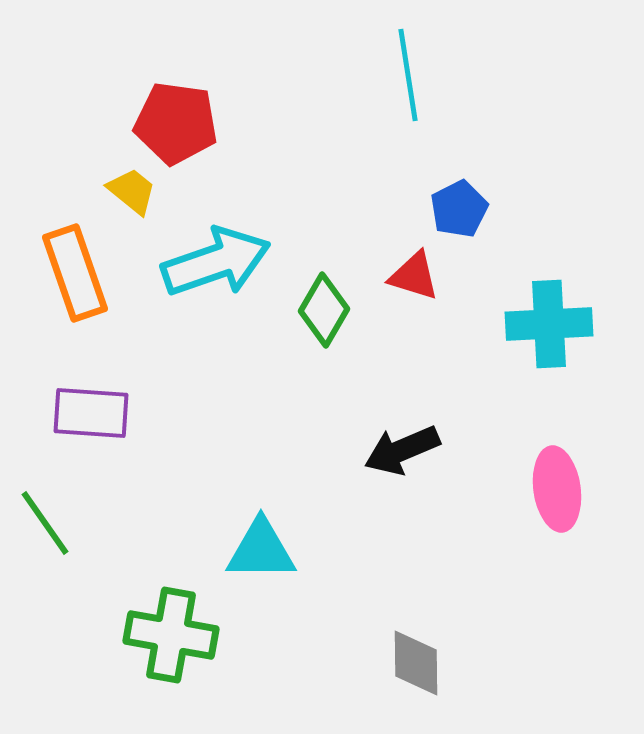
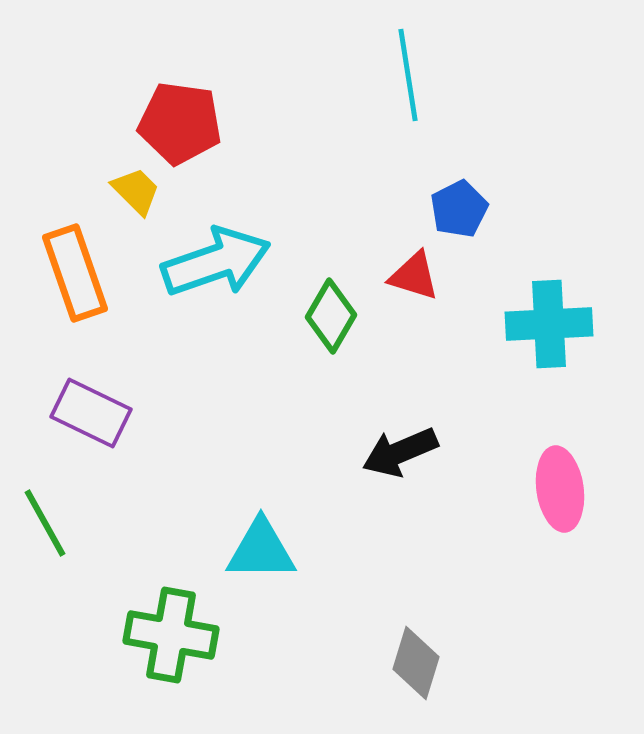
red pentagon: moved 4 px right
yellow trapezoid: moved 4 px right; rotated 6 degrees clockwise
green diamond: moved 7 px right, 6 px down
purple rectangle: rotated 22 degrees clockwise
black arrow: moved 2 px left, 2 px down
pink ellipse: moved 3 px right
green line: rotated 6 degrees clockwise
gray diamond: rotated 18 degrees clockwise
